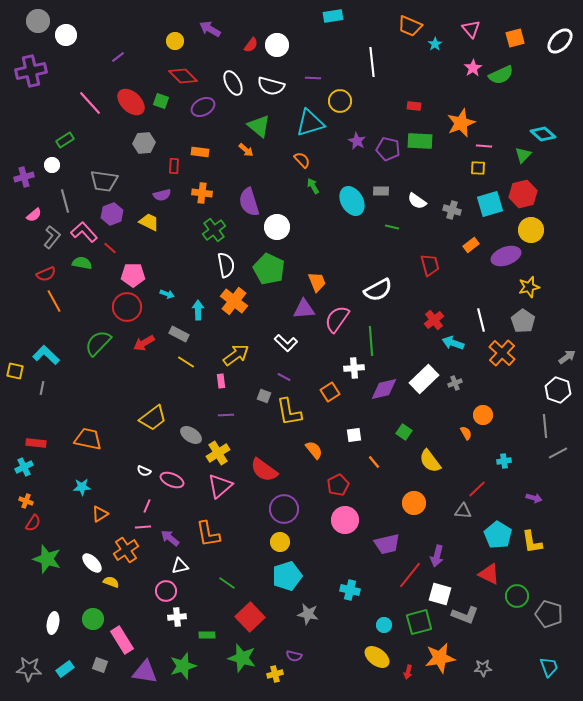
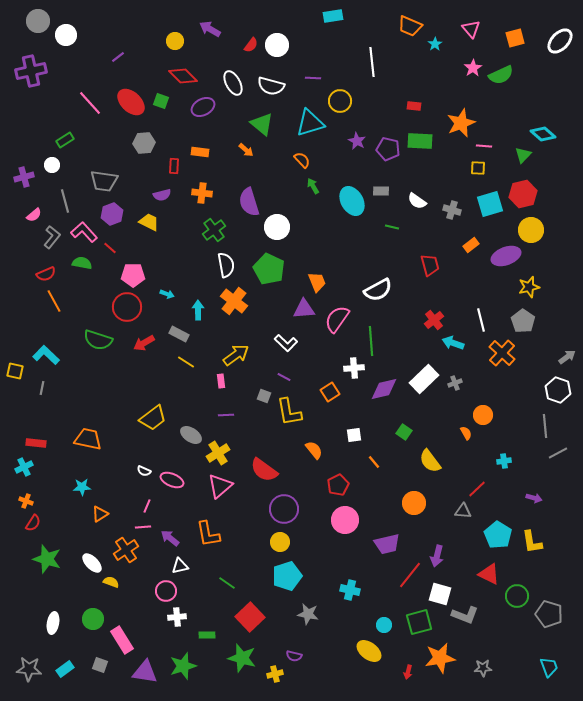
green triangle at (259, 126): moved 3 px right, 2 px up
green semicircle at (98, 343): moved 3 px up; rotated 116 degrees counterclockwise
yellow ellipse at (377, 657): moved 8 px left, 6 px up
